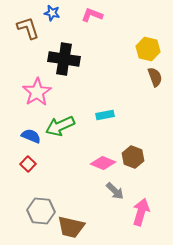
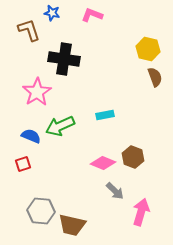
brown L-shape: moved 1 px right, 2 px down
red square: moved 5 px left; rotated 28 degrees clockwise
brown trapezoid: moved 1 px right, 2 px up
